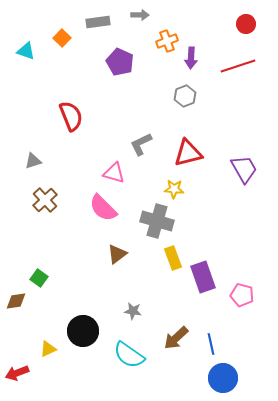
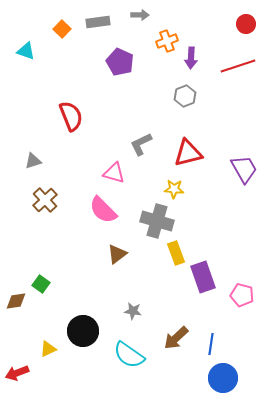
orange square: moved 9 px up
pink semicircle: moved 2 px down
yellow rectangle: moved 3 px right, 5 px up
green square: moved 2 px right, 6 px down
blue line: rotated 20 degrees clockwise
